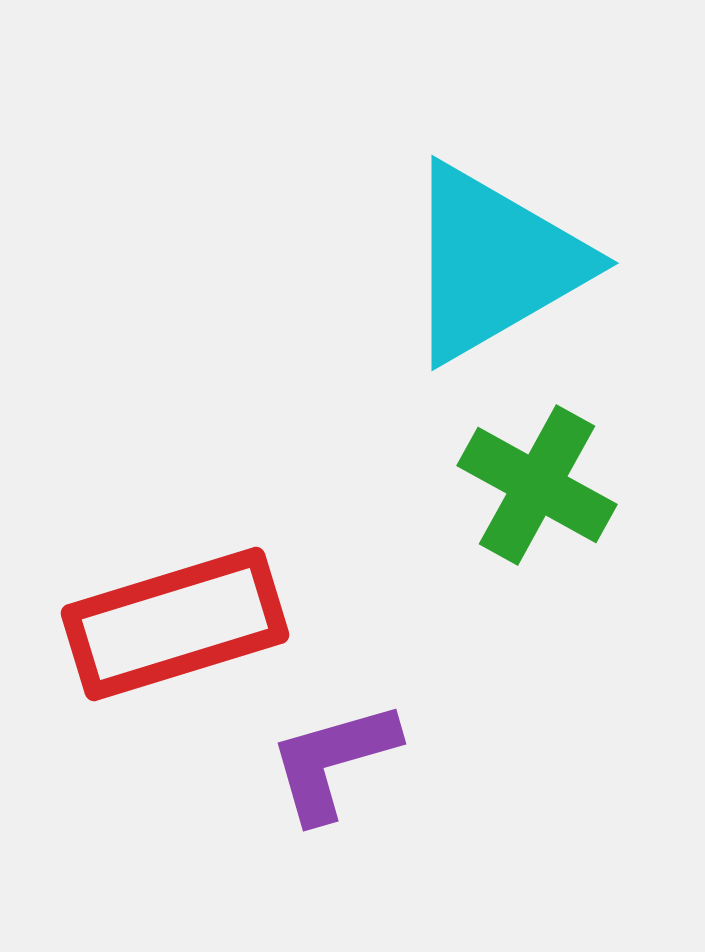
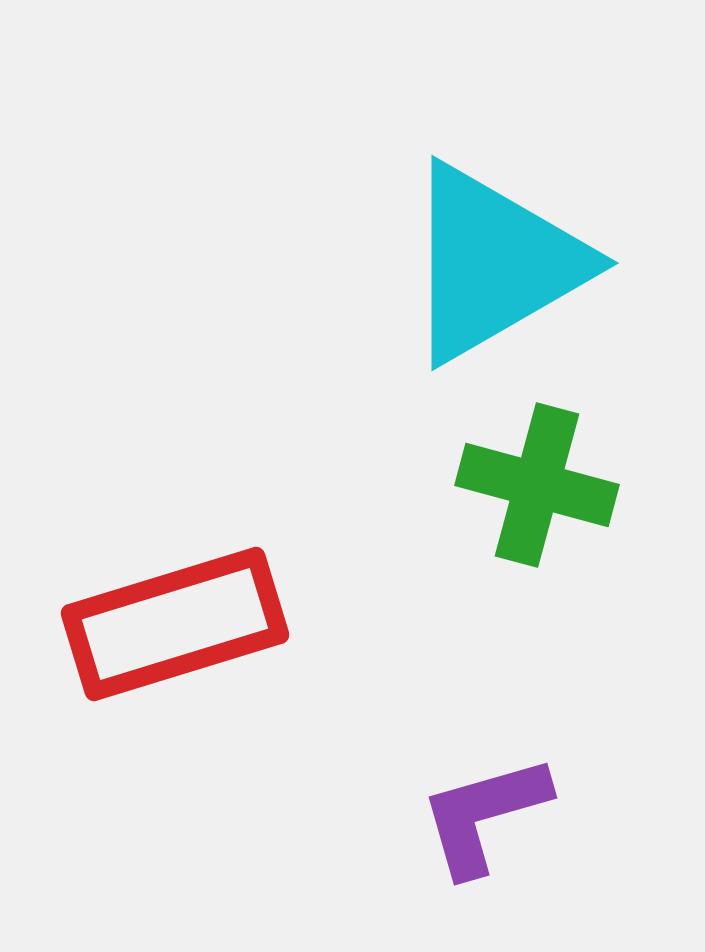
green cross: rotated 14 degrees counterclockwise
purple L-shape: moved 151 px right, 54 px down
